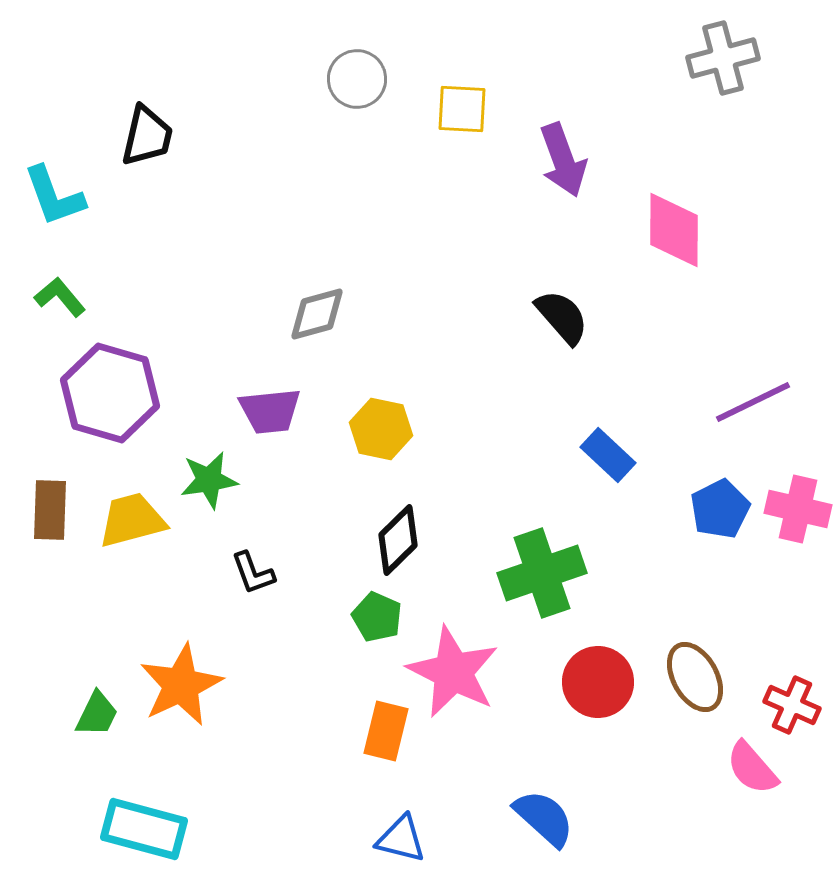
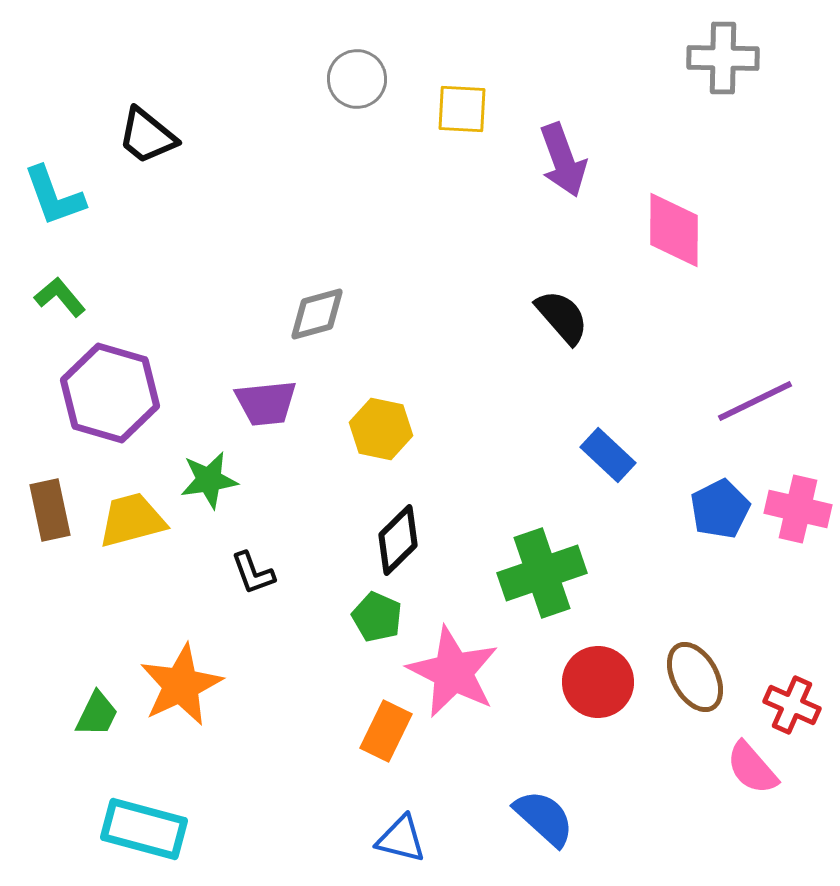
gray cross: rotated 16 degrees clockwise
black trapezoid: rotated 116 degrees clockwise
purple line: moved 2 px right, 1 px up
purple trapezoid: moved 4 px left, 8 px up
brown rectangle: rotated 14 degrees counterclockwise
orange rectangle: rotated 12 degrees clockwise
